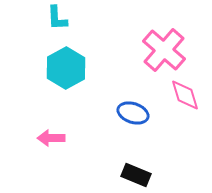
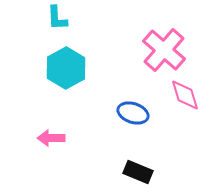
black rectangle: moved 2 px right, 3 px up
